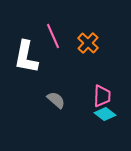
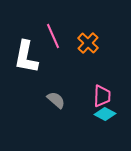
cyan diamond: rotated 10 degrees counterclockwise
